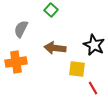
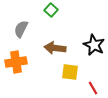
yellow square: moved 7 px left, 3 px down
